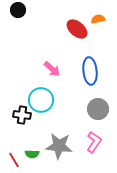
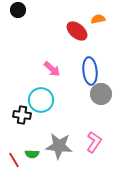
red ellipse: moved 2 px down
gray circle: moved 3 px right, 15 px up
